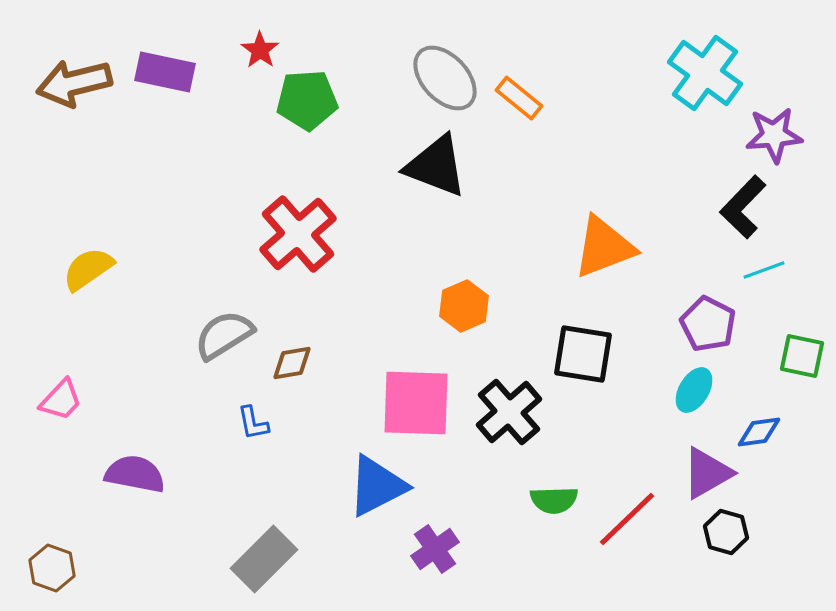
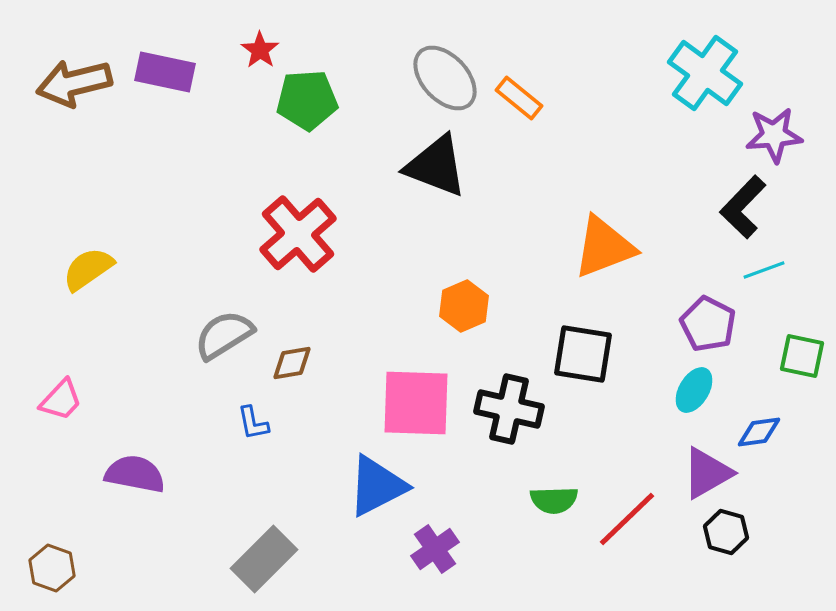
black cross: moved 3 px up; rotated 36 degrees counterclockwise
